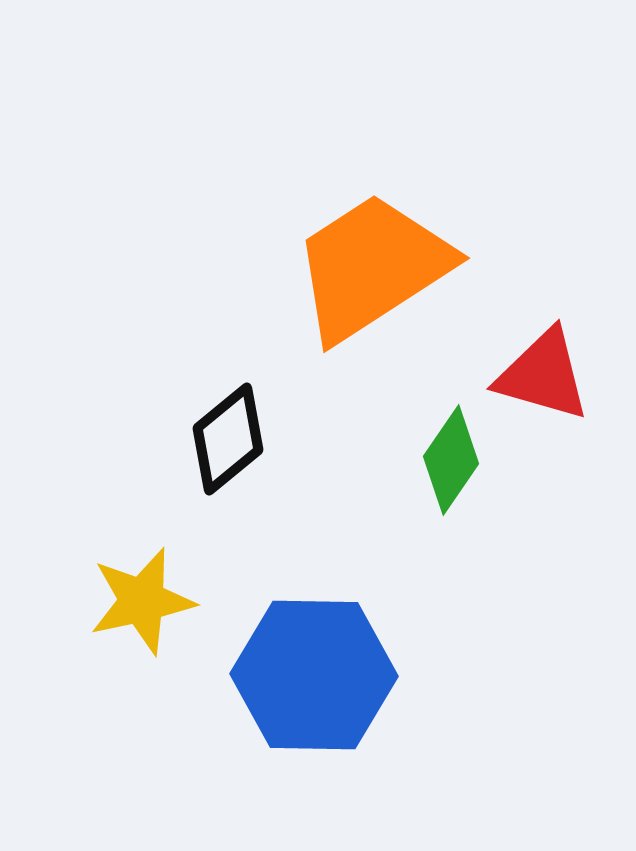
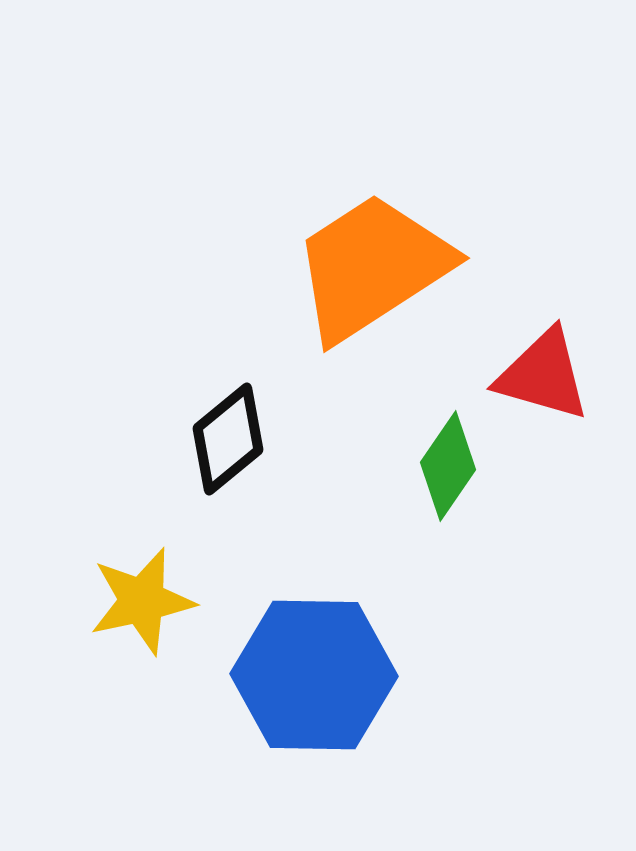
green diamond: moved 3 px left, 6 px down
